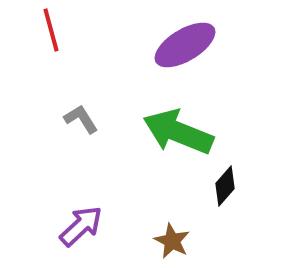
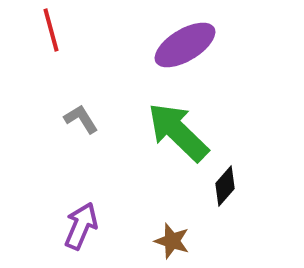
green arrow: rotated 22 degrees clockwise
purple arrow: rotated 24 degrees counterclockwise
brown star: rotated 9 degrees counterclockwise
